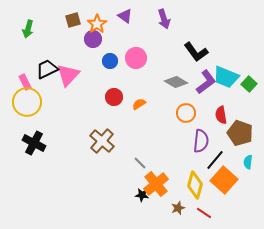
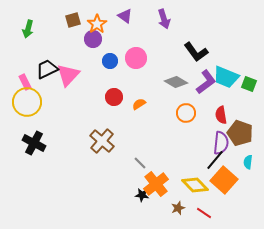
green square: rotated 21 degrees counterclockwise
purple semicircle: moved 20 px right, 2 px down
yellow diamond: rotated 60 degrees counterclockwise
